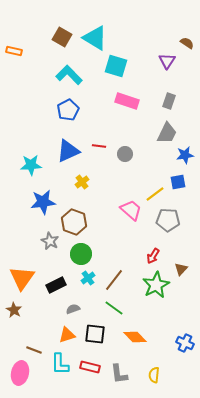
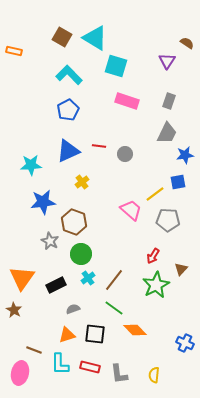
orange diamond at (135, 337): moved 7 px up
